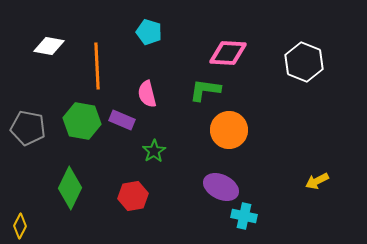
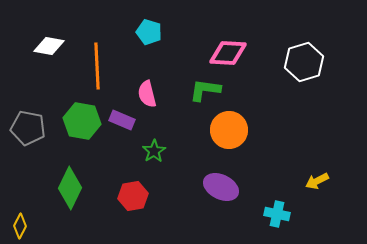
white hexagon: rotated 21 degrees clockwise
cyan cross: moved 33 px right, 2 px up
